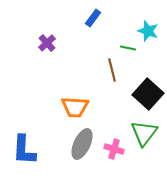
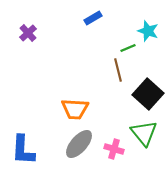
blue rectangle: rotated 24 degrees clockwise
purple cross: moved 19 px left, 10 px up
green line: rotated 35 degrees counterclockwise
brown line: moved 6 px right
orange trapezoid: moved 2 px down
green triangle: rotated 16 degrees counterclockwise
gray ellipse: moved 3 px left; rotated 16 degrees clockwise
blue L-shape: moved 1 px left
